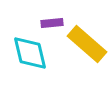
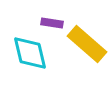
purple rectangle: rotated 15 degrees clockwise
